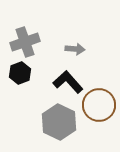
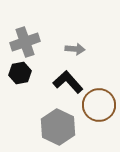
black hexagon: rotated 10 degrees clockwise
gray hexagon: moved 1 px left, 5 px down
